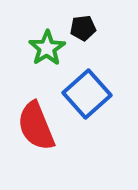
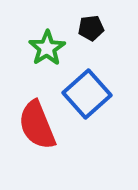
black pentagon: moved 8 px right
red semicircle: moved 1 px right, 1 px up
